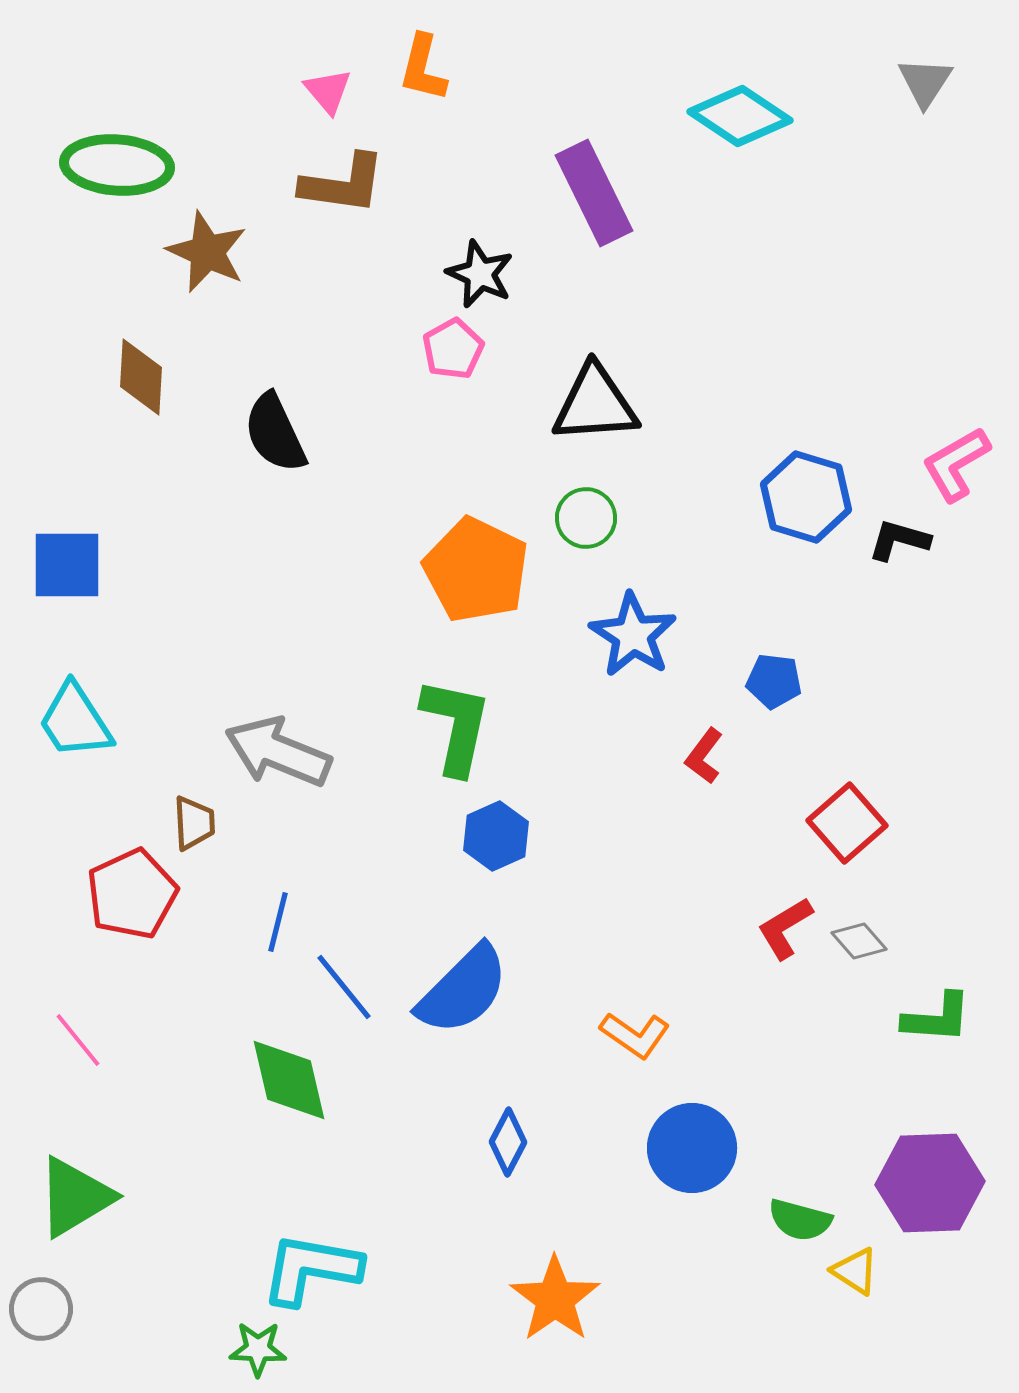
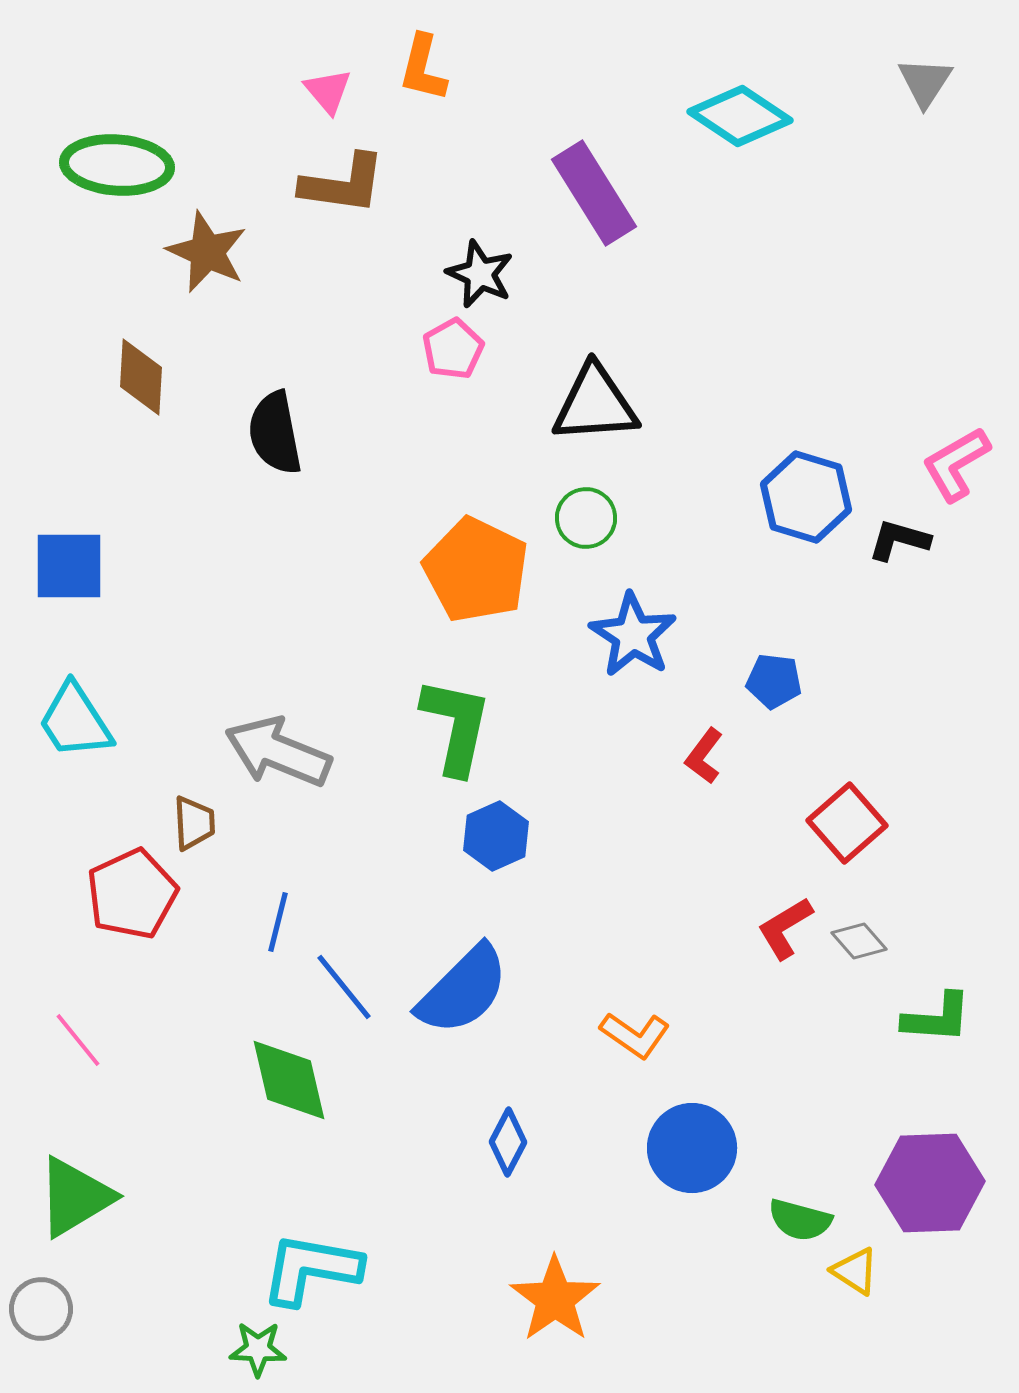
purple rectangle at (594, 193): rotated 6 degrees counterclockwise
black semicircle at (275, 433): rotated 14 degrees clockwise
blue square at (67, 565): moved 2 px right, 1 px down
